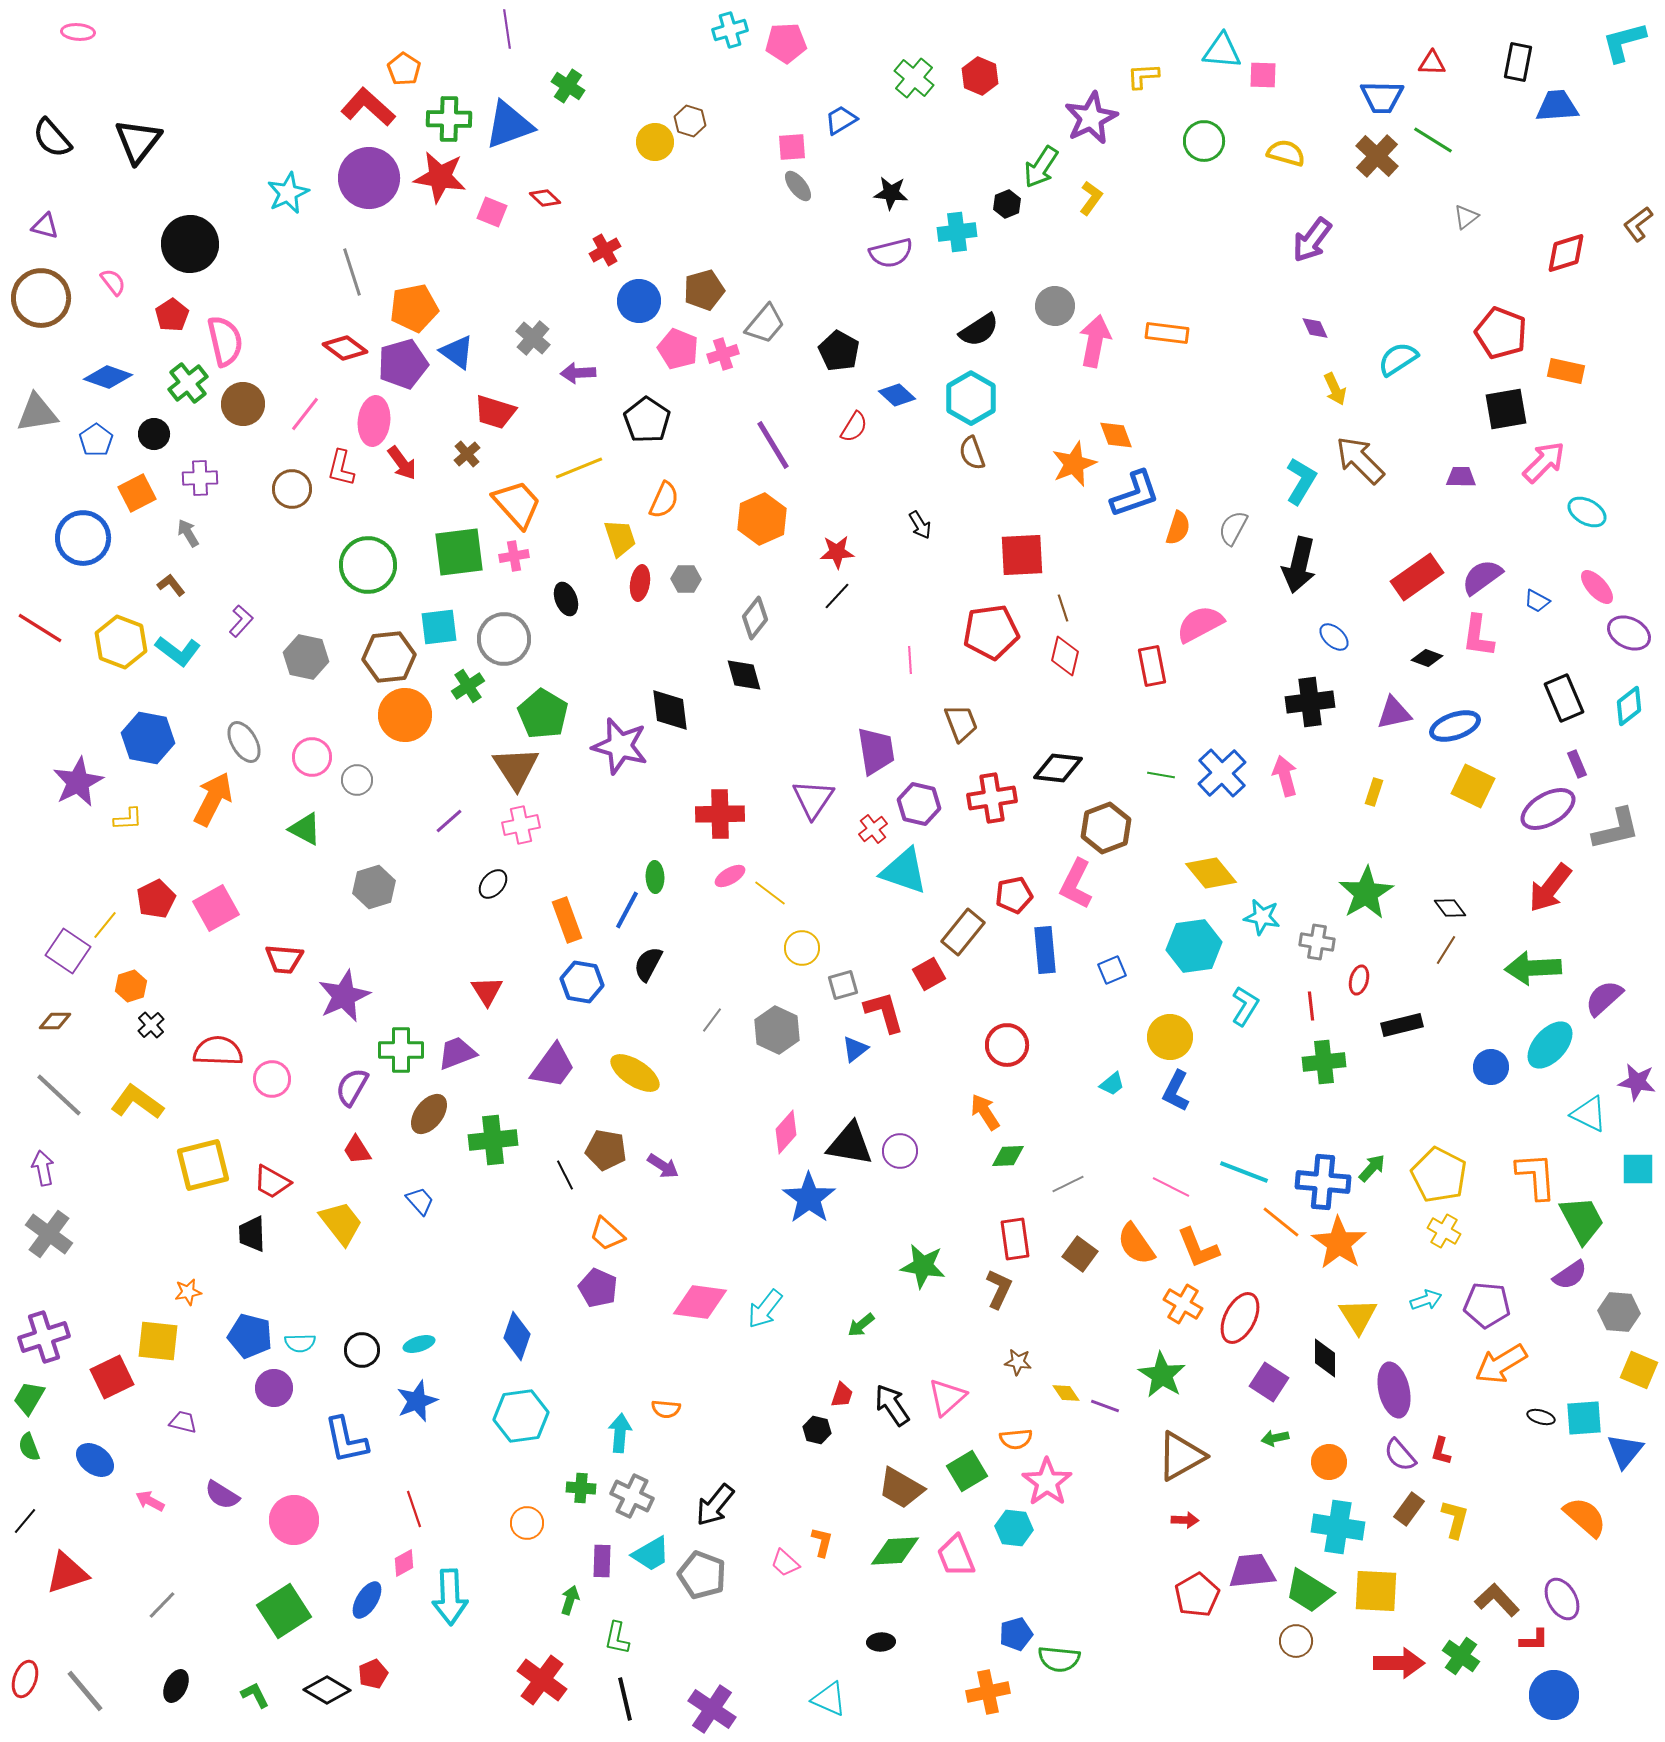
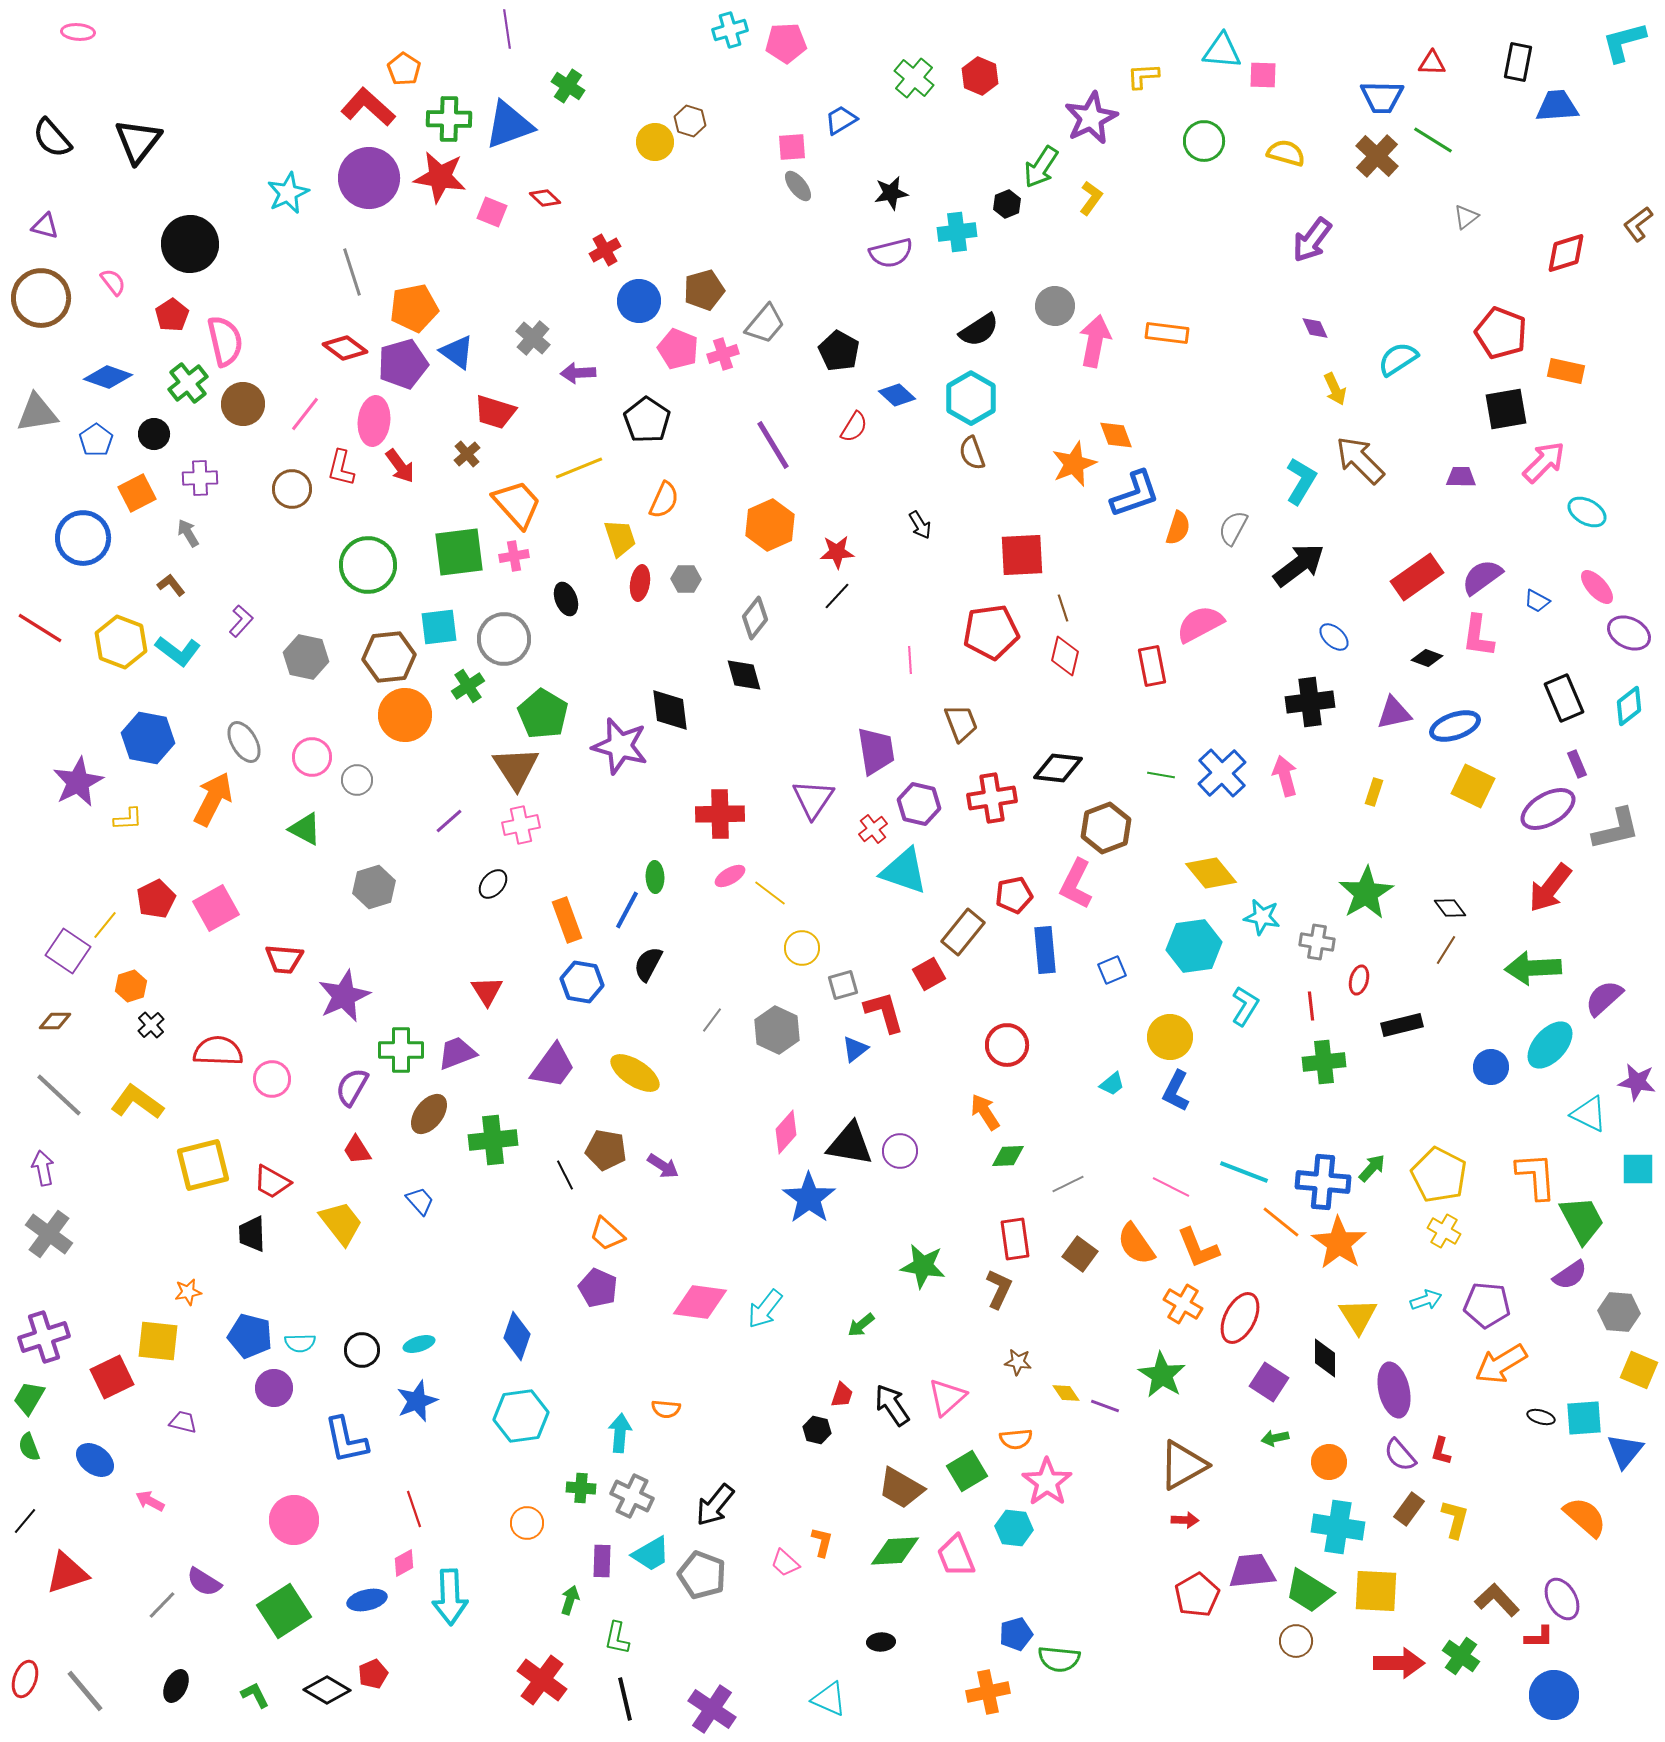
black star at (891, 193): rotated 16 degrees counterclockwise
red arrow at (402, 463): moved 2 px left, 3 px down
orange hexagon at (762, 519): moved 8 px right, 6 px down
black arrow at (1299, 565): rotated 140 degrees counterclockwise
brown triangle at (1181, 1456): moved 2 px right, 9 px down
purple semicircle at (222, 1495): moved 18 px left, 87 px down
blue ellipse at (367, 1600): rotated 45 degrees clockwise
red L-shape at (1534, 1640): moved 5 px right, 3 px up
